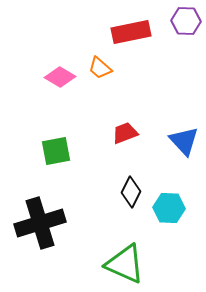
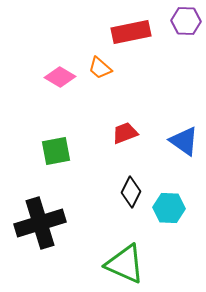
blue triangle: rotated 12 degrees counterclockwise
